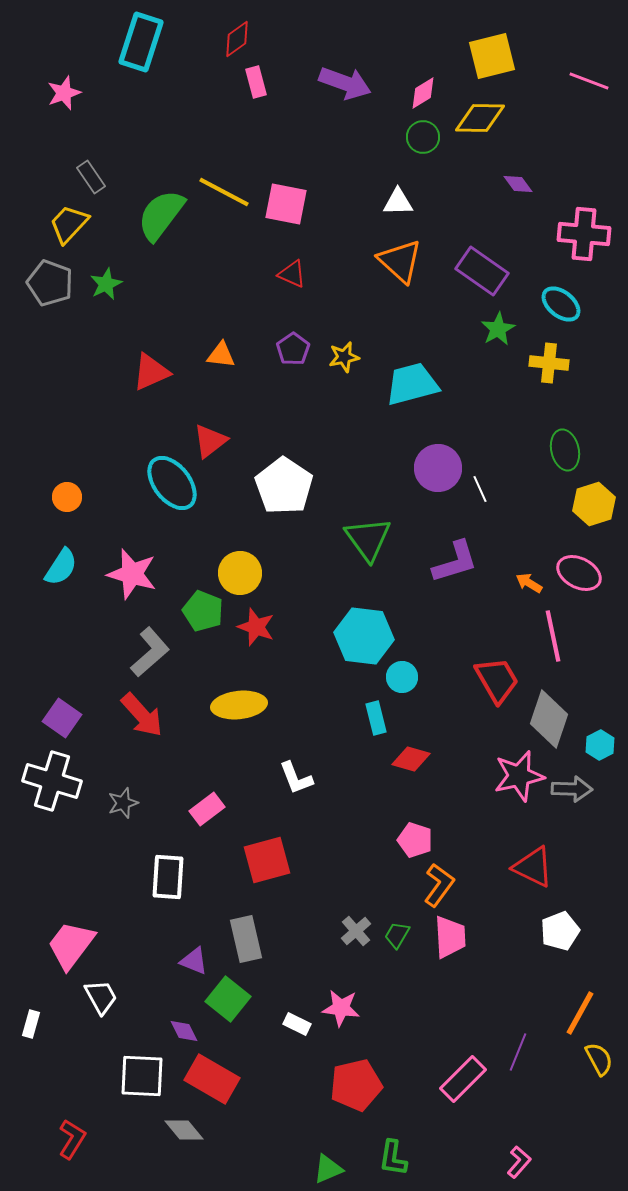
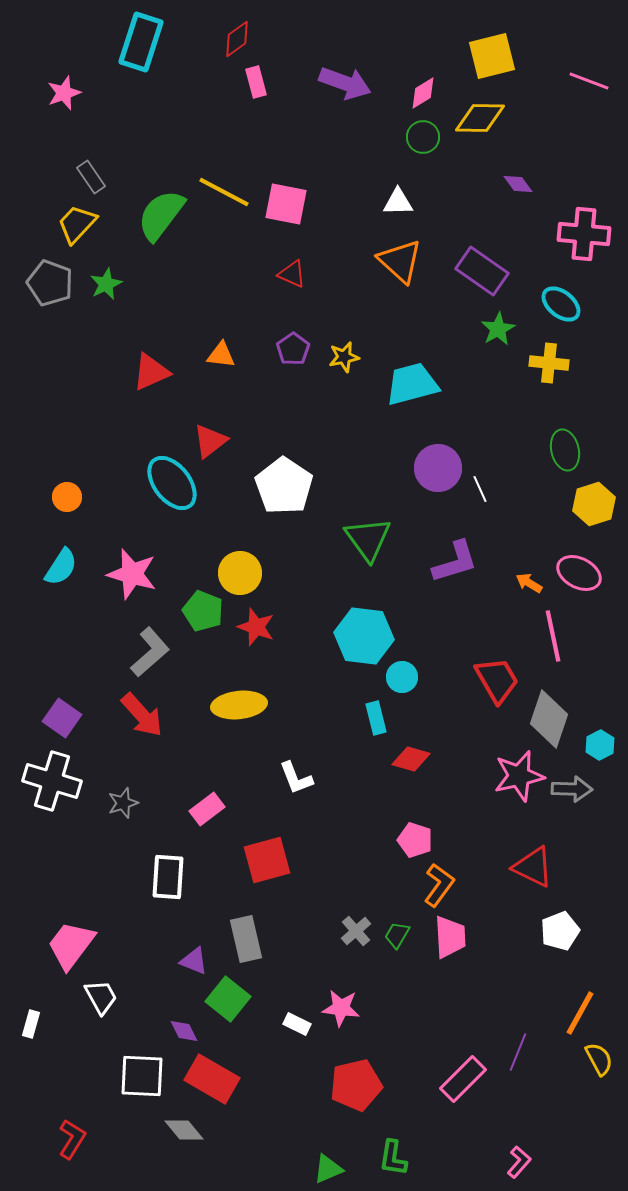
yellow trapezoid at (69, 224): moved 8 px right
